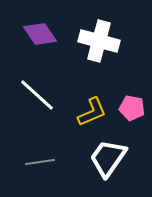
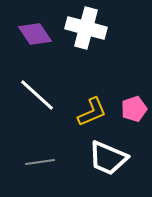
purple diamond: moved 5 px left
white cross: moved 13 px left, 13 px up
pink pentagon: moved 2 px right, 1 px down; rotated 30 degrees counterclockwise
white trapezoid: rotated 102 degrees counterclockwise
